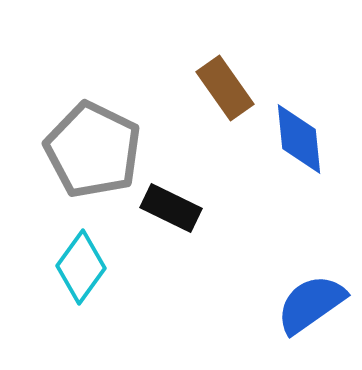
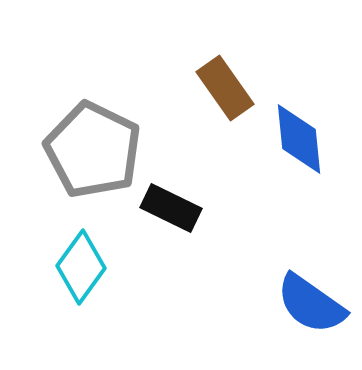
blue semicircle: rotated 110 degrees counterclockwise
